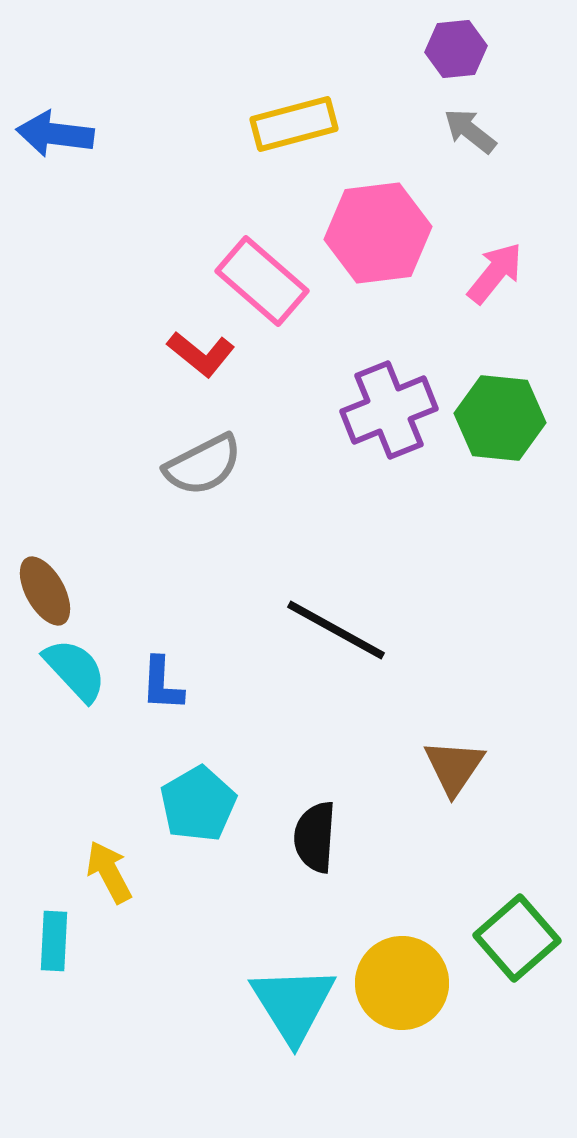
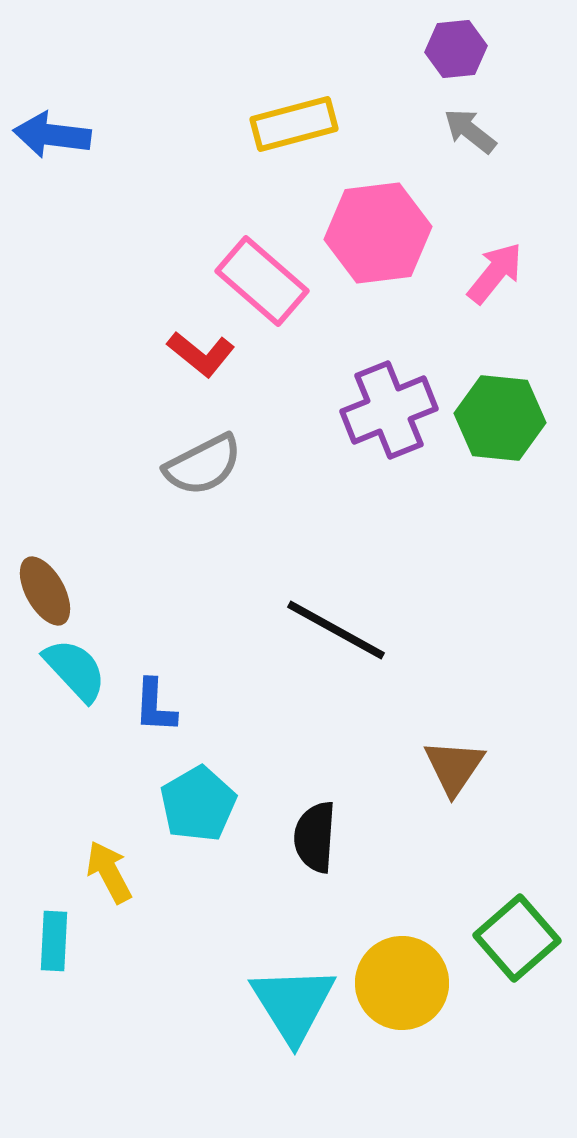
blue arrow: moved 3 px left, 1 px down
blue L-shape: moved 7 px left, 22 px down
